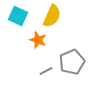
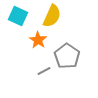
orange star: rotated 12 degrees clockwise
gray pentagon: moved 5 px left, 6 px up; rotated 15 degrees counterclockwise
gray line: moved 2 px left
